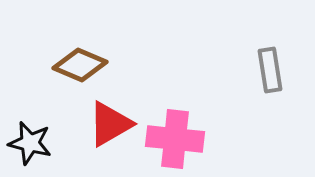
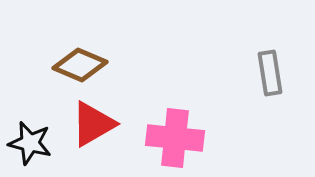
gray rectangle: moved 3 px down
red triangle: moved 17 px left
pink cross: moved 1 px up
